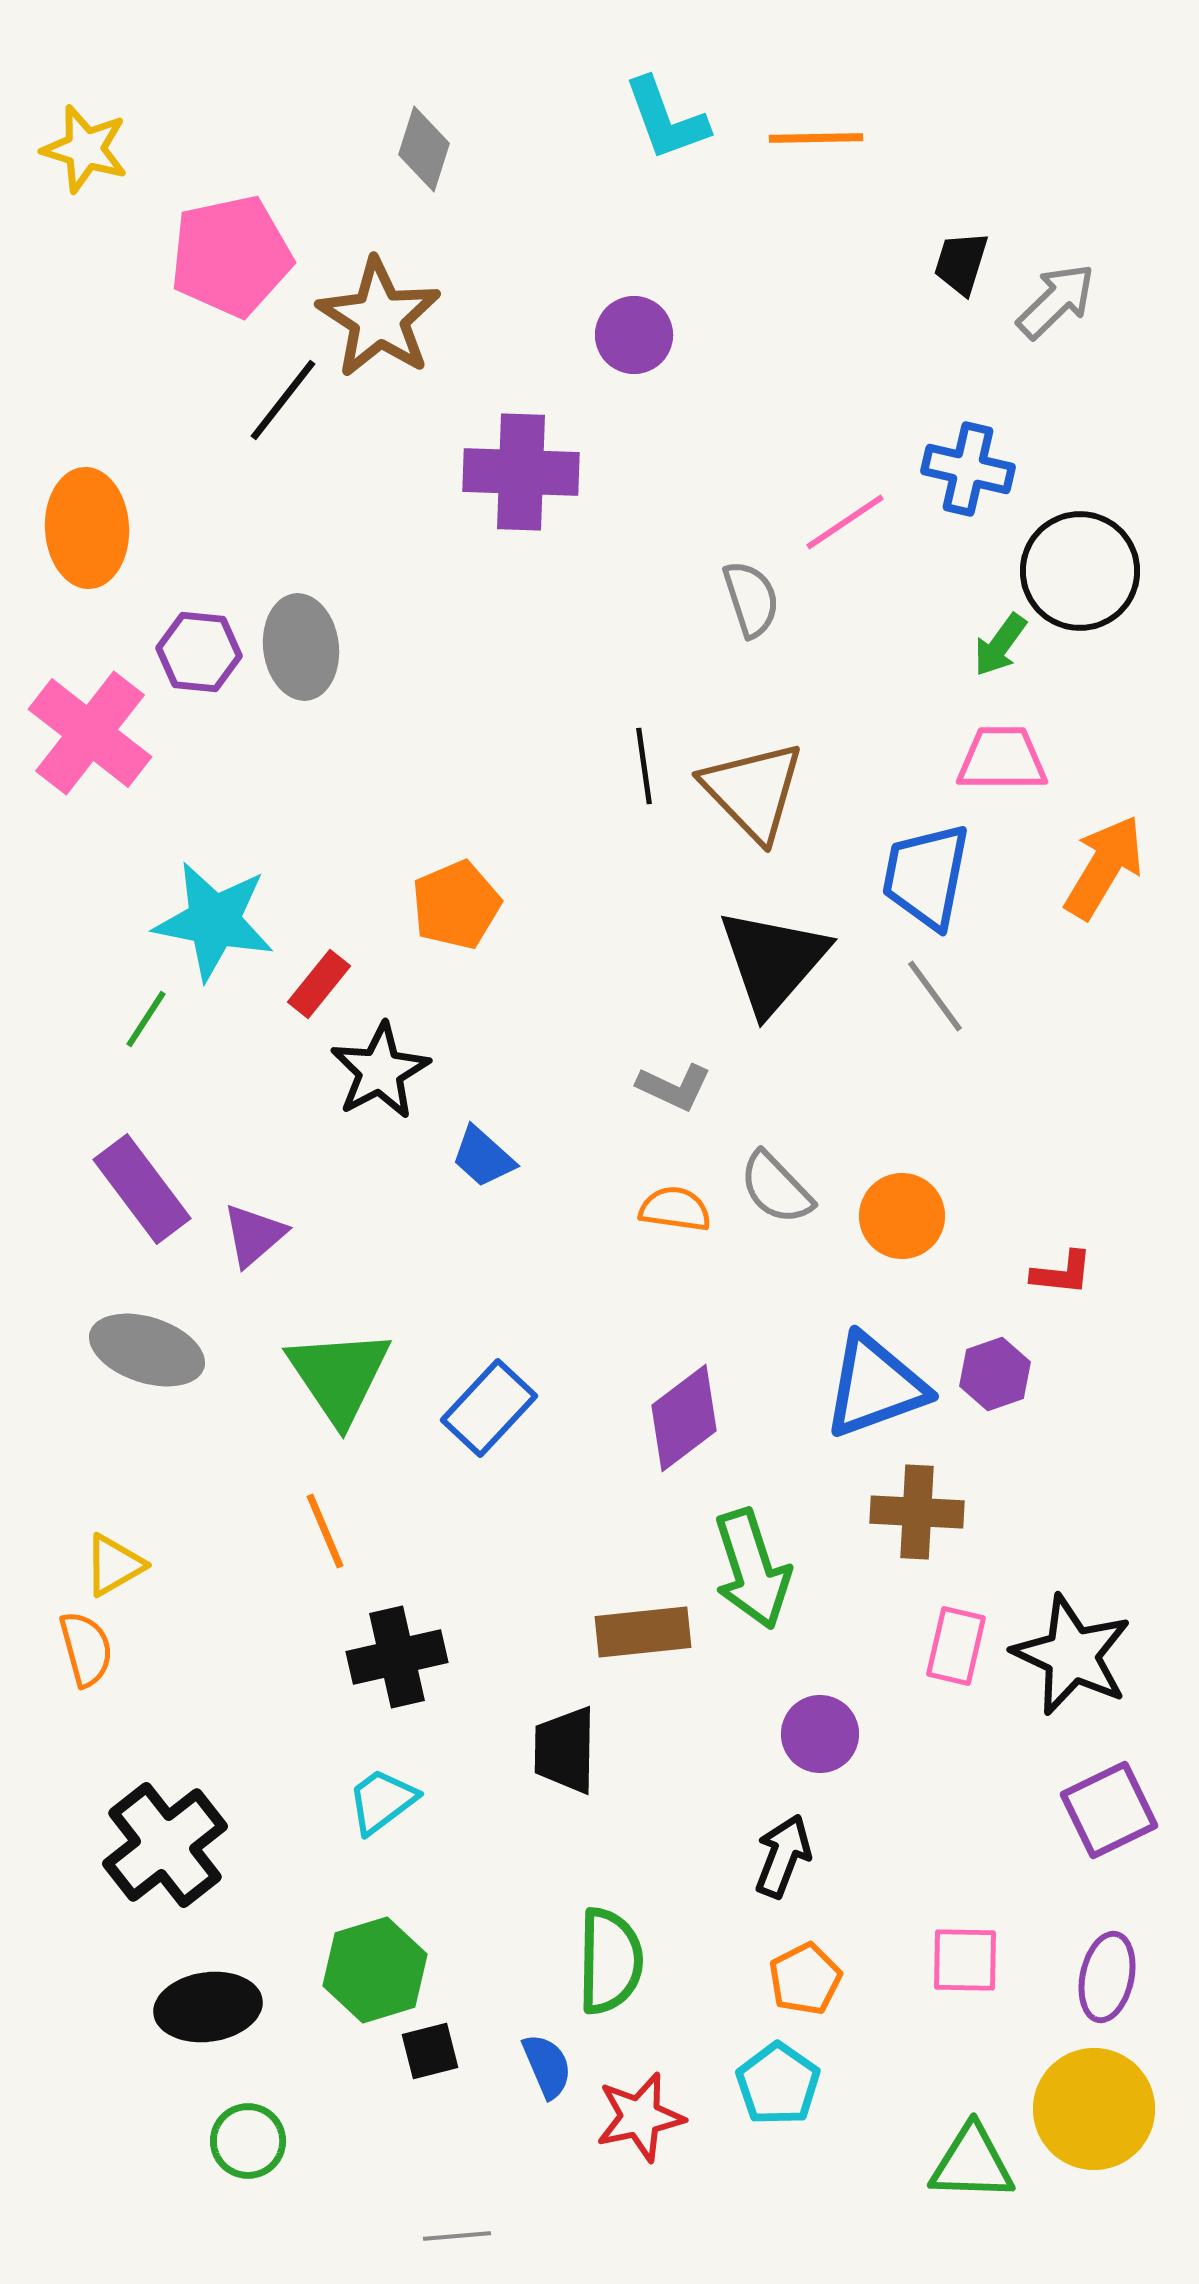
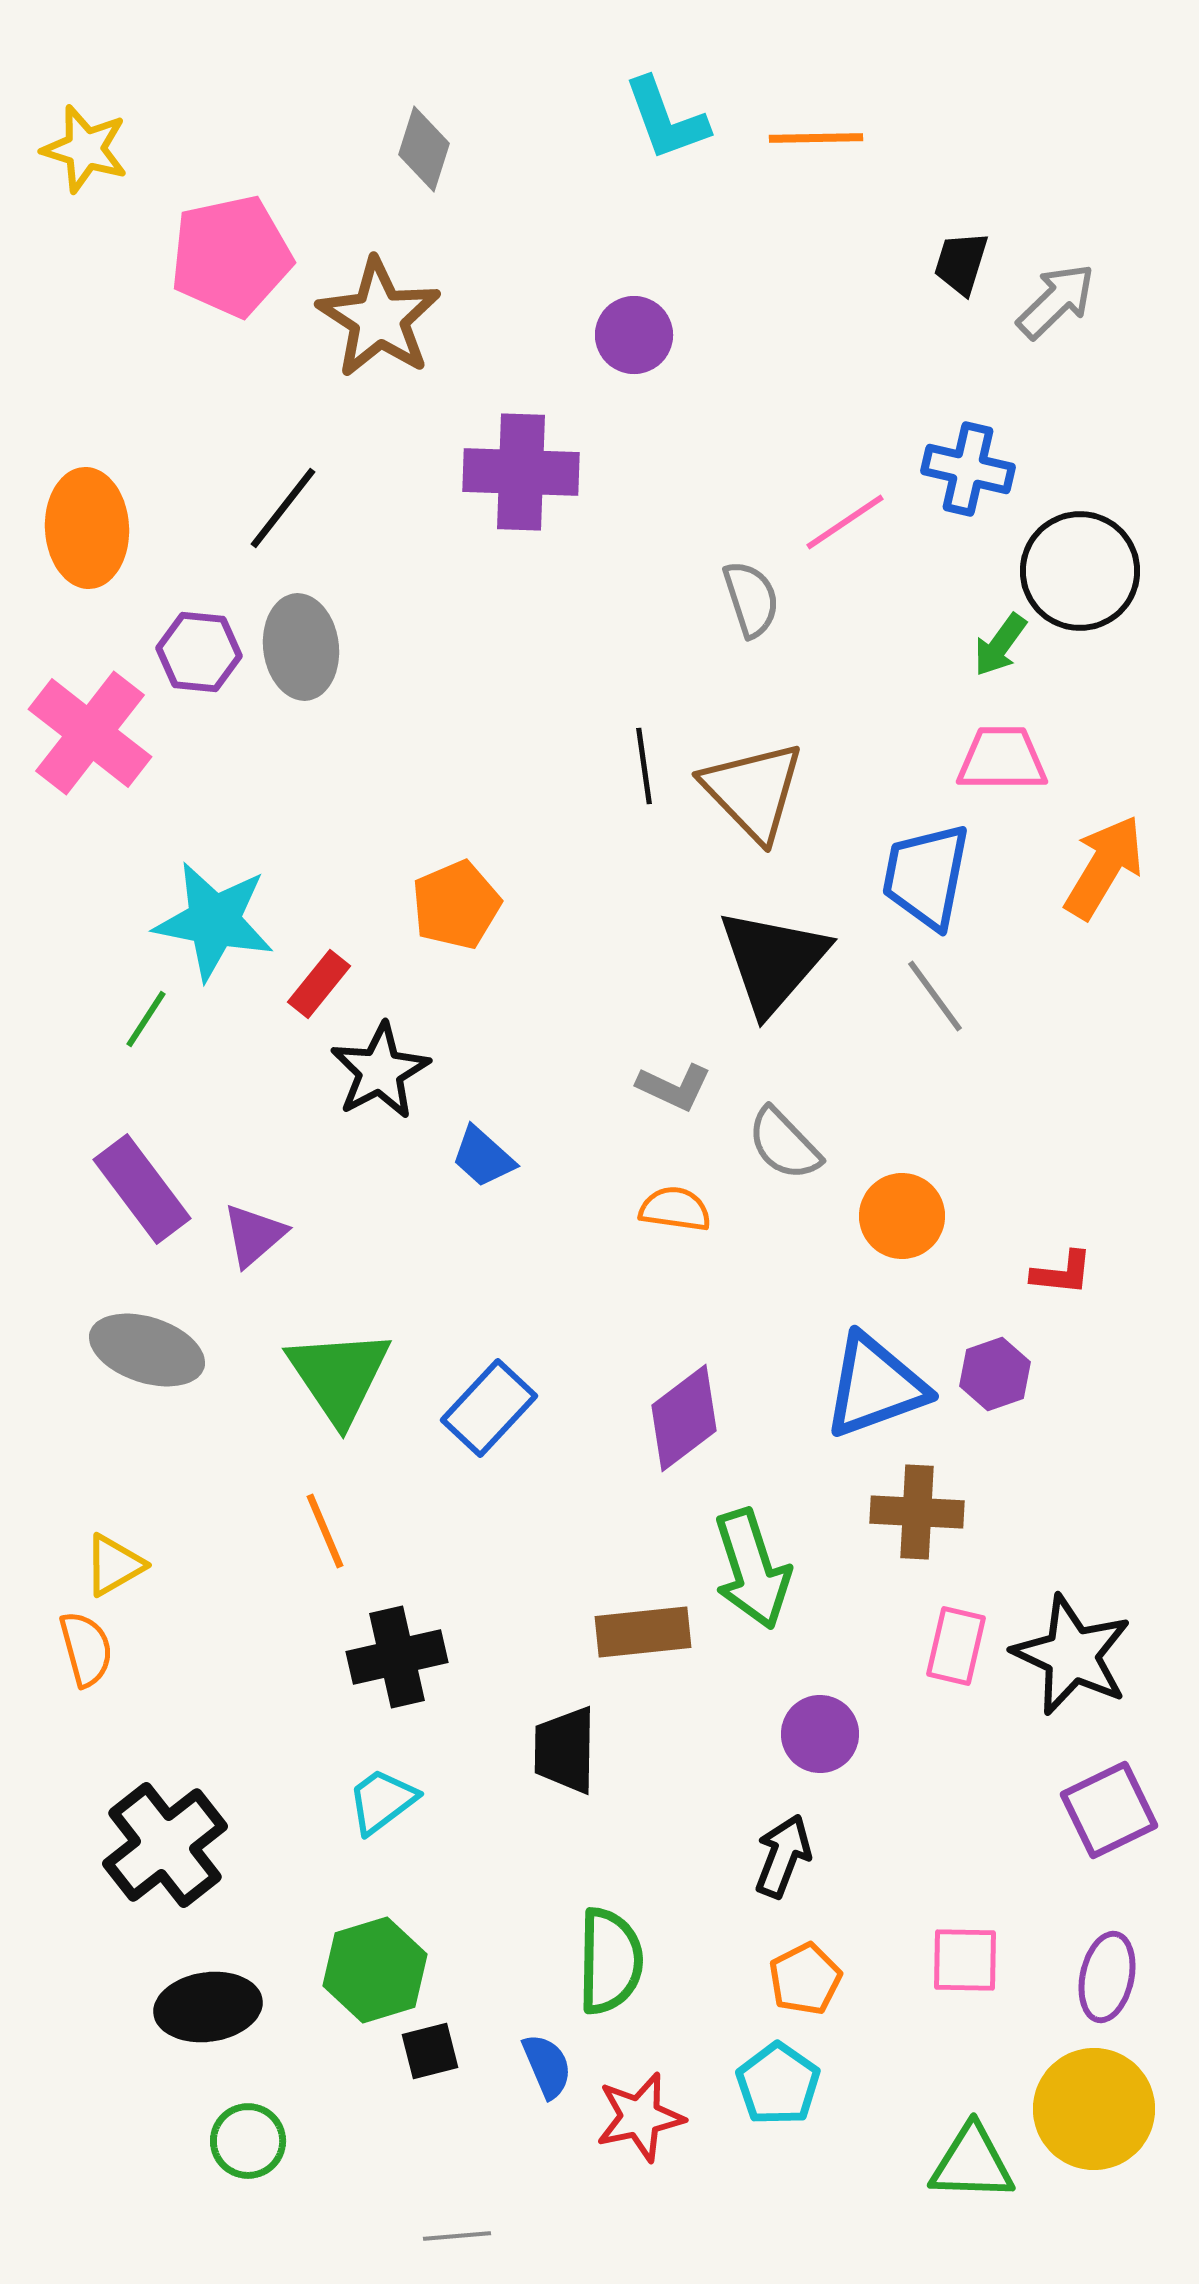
black line at (283, 400): moved 108 px down
gray semicircle at (776, 1188): moved 8 px right, 44 px up
